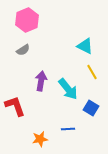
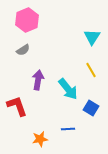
cyan triangle: moved 7 px right, 9 px up; rotated 36 degrees clockwise
yellow line: moved 1 px left, 2 px up
purple arrow: moved 3 px left, 1 px up
red L-shape: moved 2 px right
